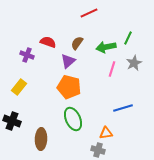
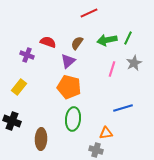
green arrow: moved 1 px right, 7 px up
green ellipse: rotated 30 degrees clockwise
gray cross: moved 2 px left
